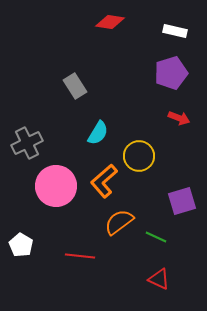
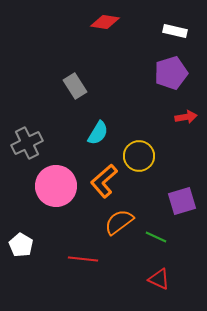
red diamond: moved 5 px left
red arrow: moved 7 px right, 1 px up; rotated 30 degrees counterclockwise
red line: moved 3 px right, 3 px down
